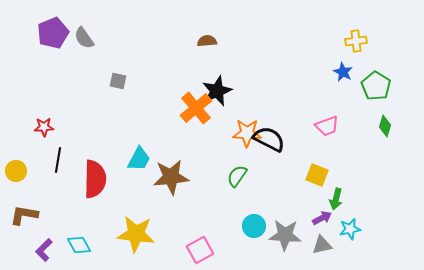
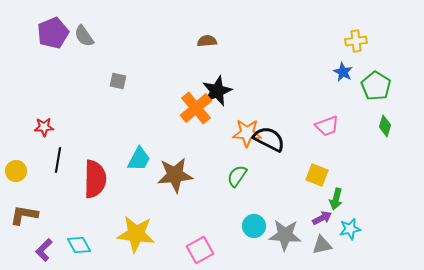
gray semicircle: moved 2 px up
brown star: moved 4 px right, 2 px up
